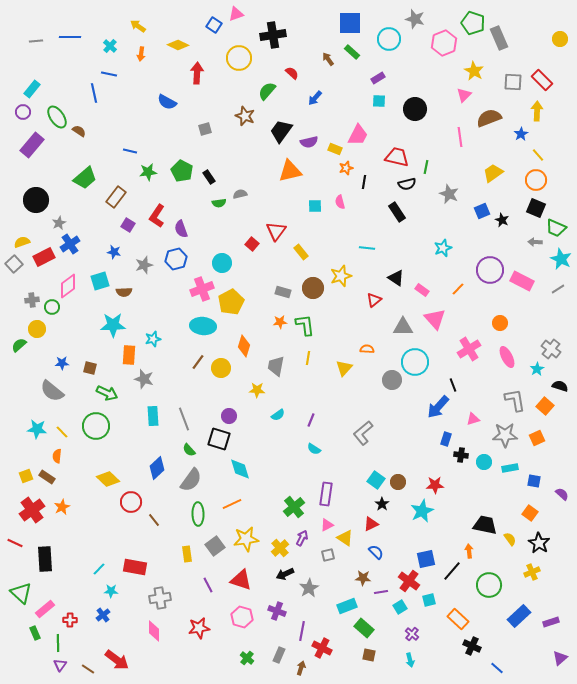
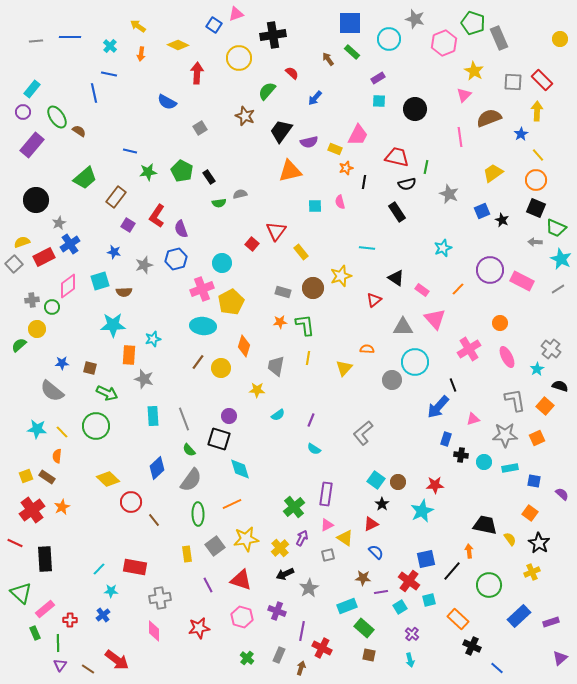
gray square at (205, 129): moved 5 px left, 1 px up; rotated 16 degrees counterclockwise
